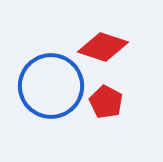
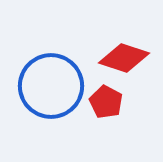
red diamond: moved 21 px right, 11 px down
